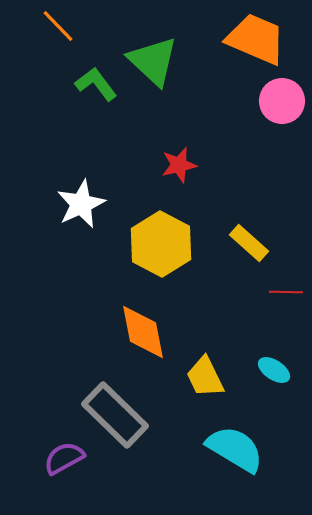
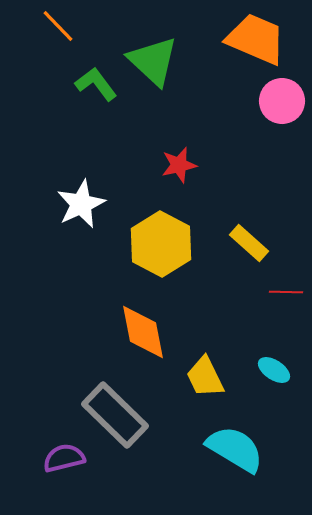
purple semicircle: rotated 15 degrees clockwise
